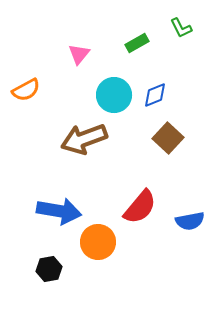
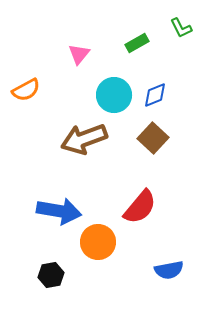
brown square: moved 15 px left
blue semicircle: moved 21 px left, 49 px down
black hexagon: moved 2 px right, 6 px down
